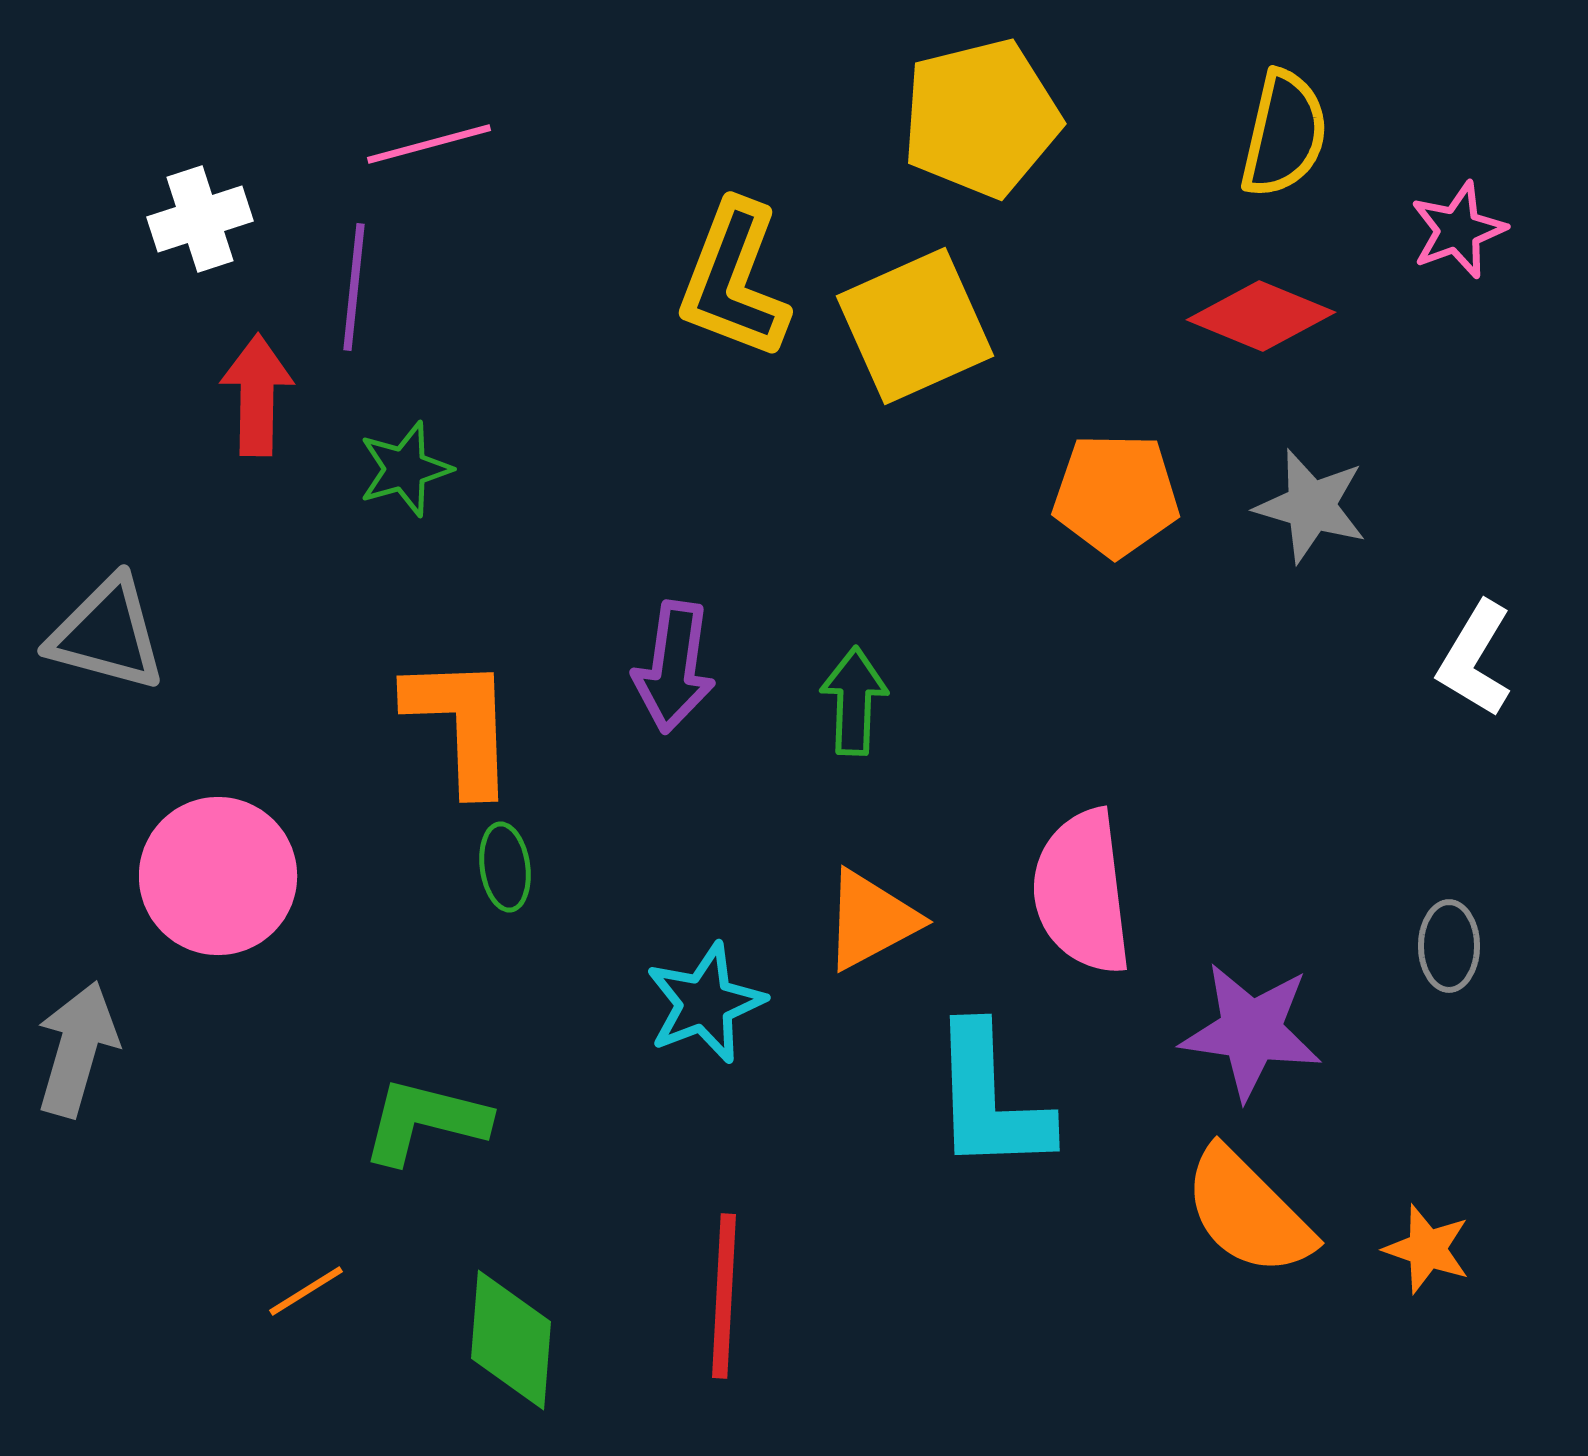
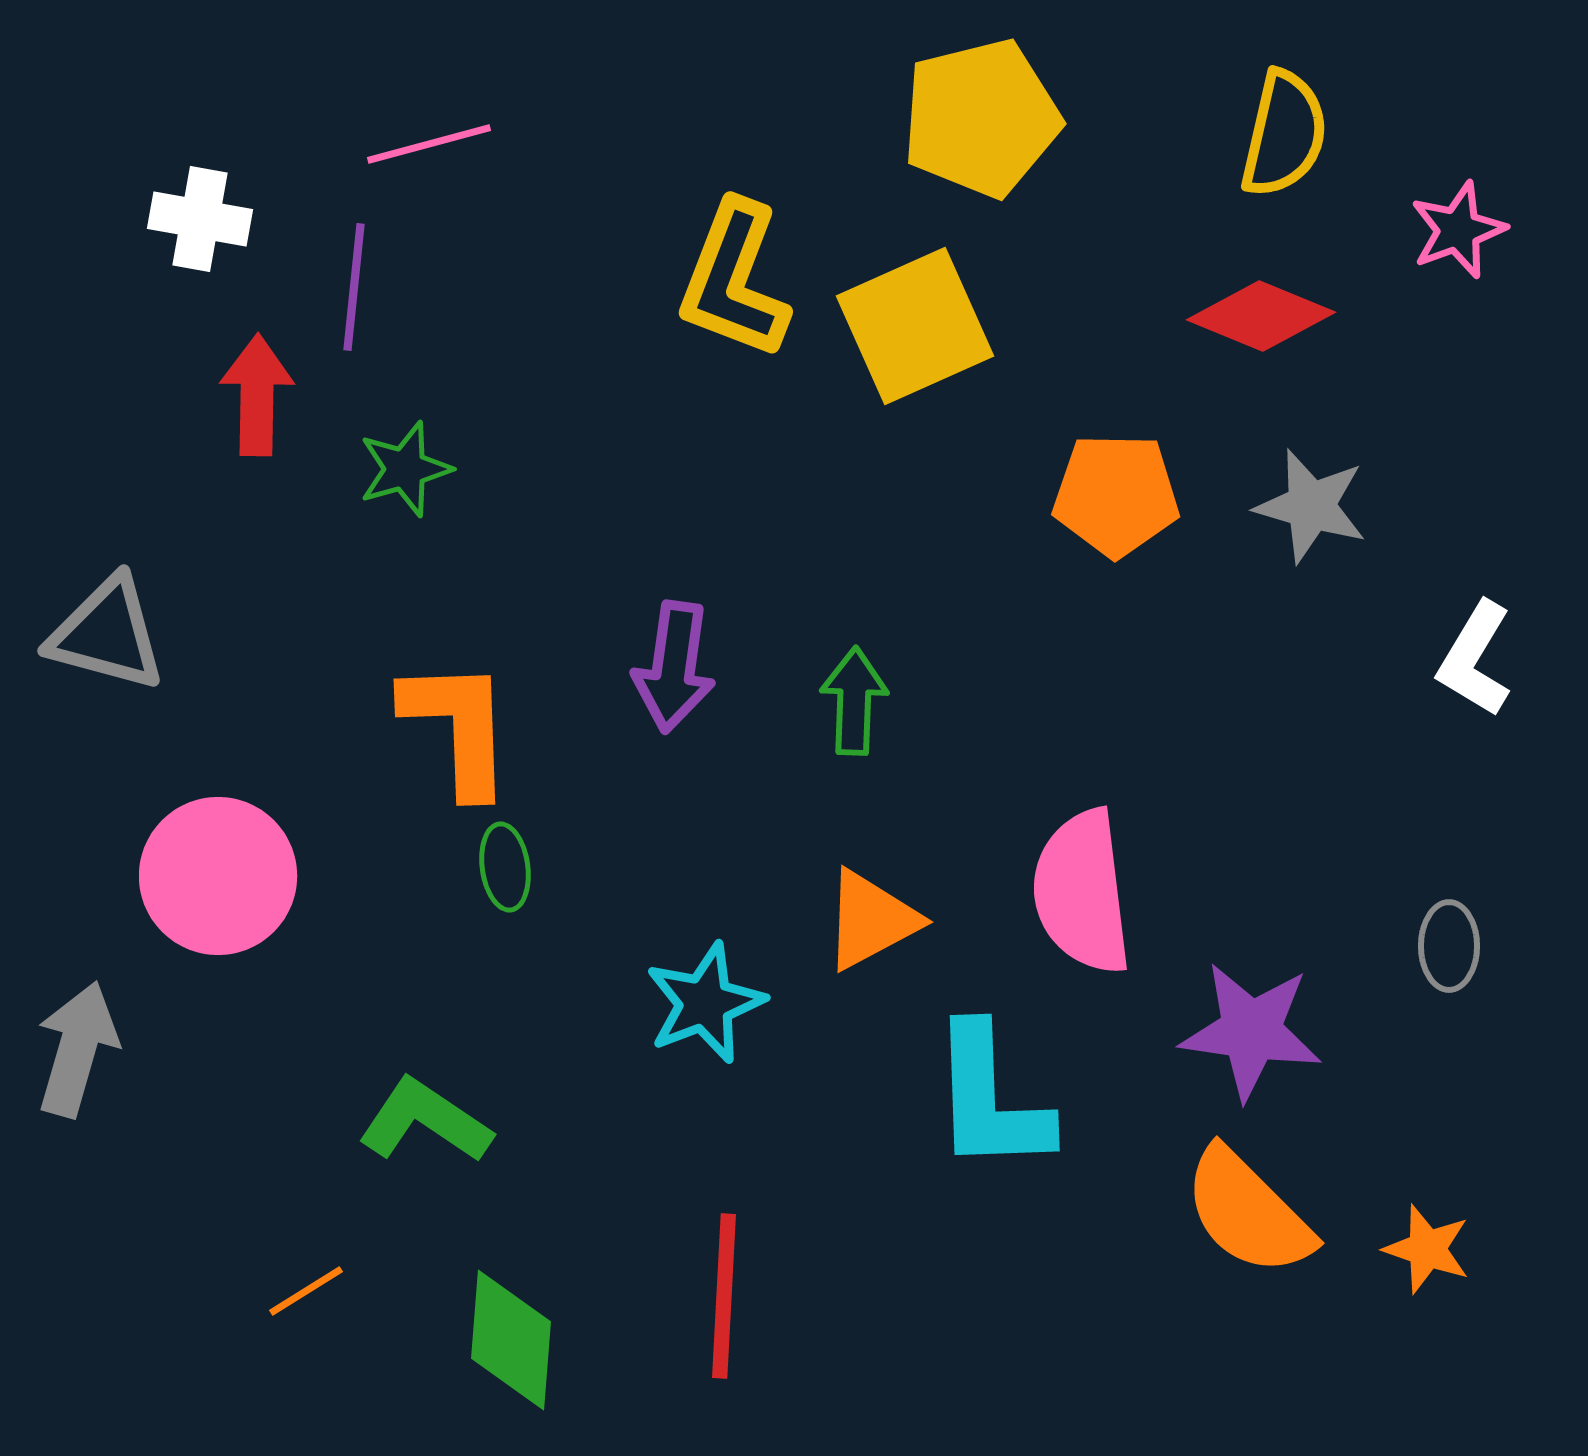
white cross: rotated 28 degrees clockwise
orange L-shape: moved 3 px left, 3 px down
green L-shape: rotated 20 degrees clockwise
